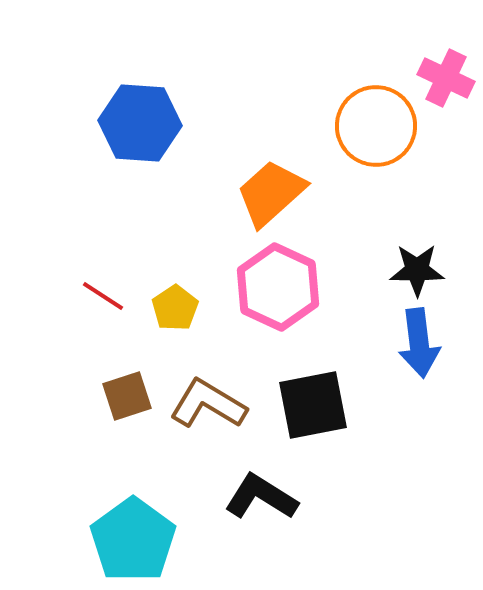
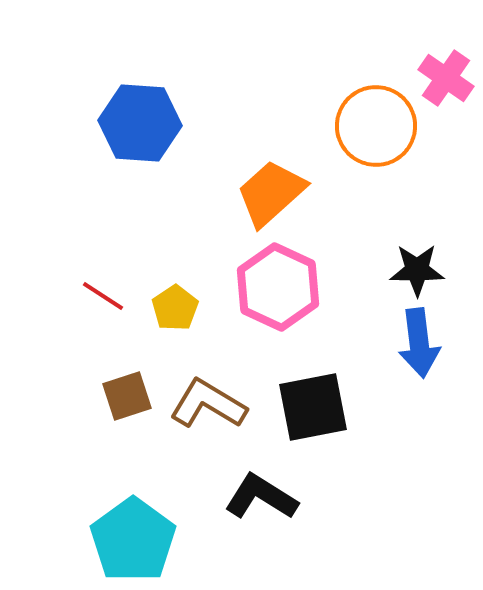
pink cross: rotated 10 degrees clockwise
black square: moved 2 px down
